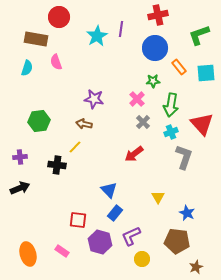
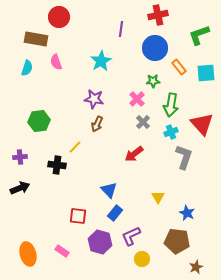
cyan star: moved 4 px right, 25 px down
brown arrow: moved 13 px right; rotated 77 degrees counterclockwise
red square: moved 4 px up
